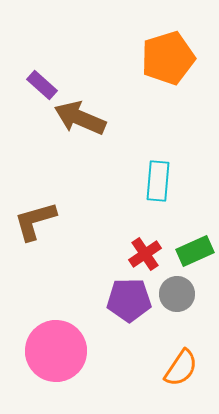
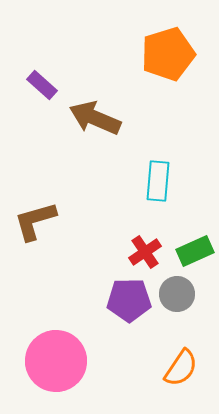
orange pentagon: moved 4 px up
brown arrow: moved 15 px right
red cross: moved 2 px up
pink circle: moved 10 px down
